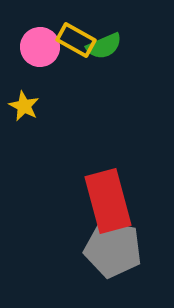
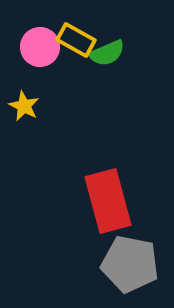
green semicircle: moved 3 px right, 7 px down
gray pentagon: moved 17 px right, 15 px down
